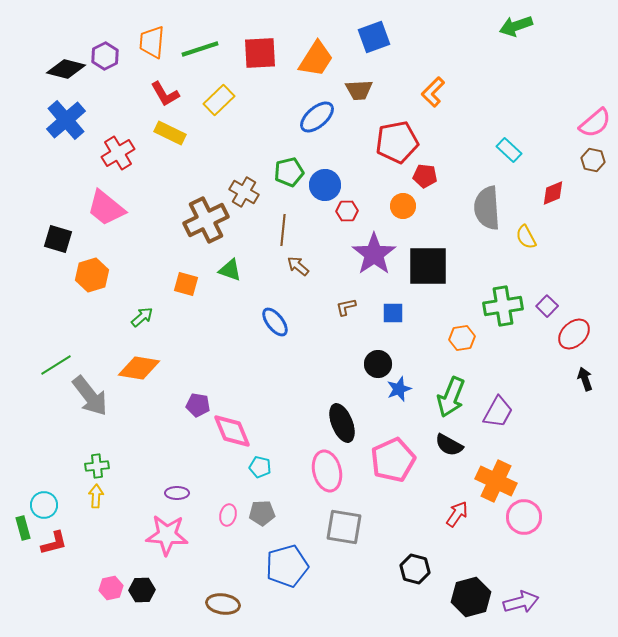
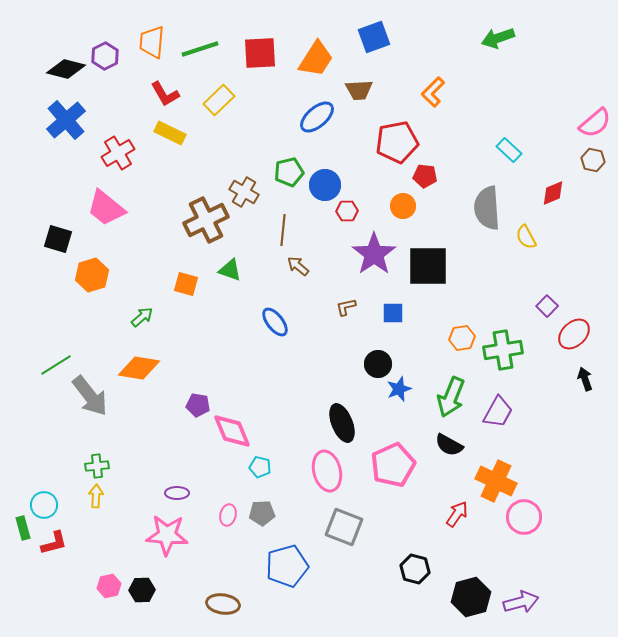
green arrow at (516, 26): moved 18 px left, 12 px down
green cross at (503, 306): moved 44 px down
pink pentagon at (393, 460): moved 5 px down
gray square at (344, 527): rotated 12 degrees clockwise
pink hexagon at (111, 588): moved 2 px left, 2 px up
